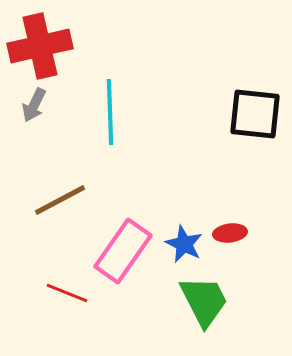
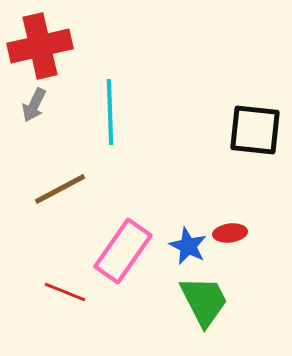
black square: moved 16 px down
brown line: moved 11 px up
blue star: moved 4 px right, 2 px down
red line: moved 2 px left, 1 px up
